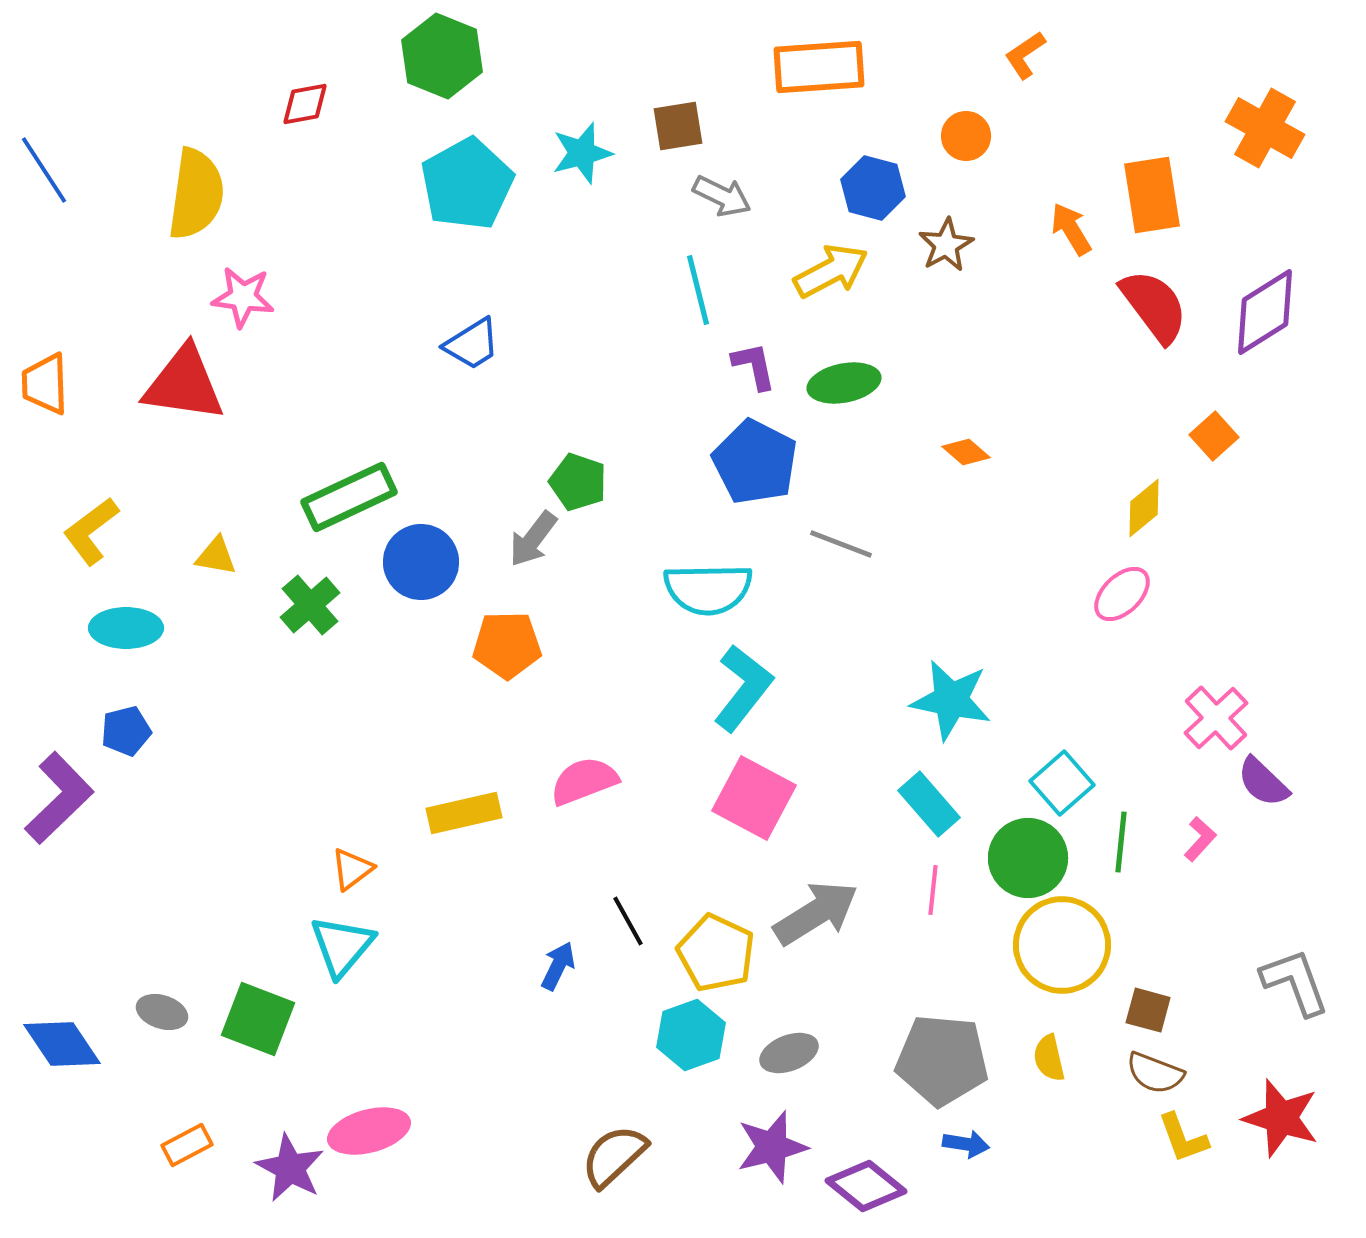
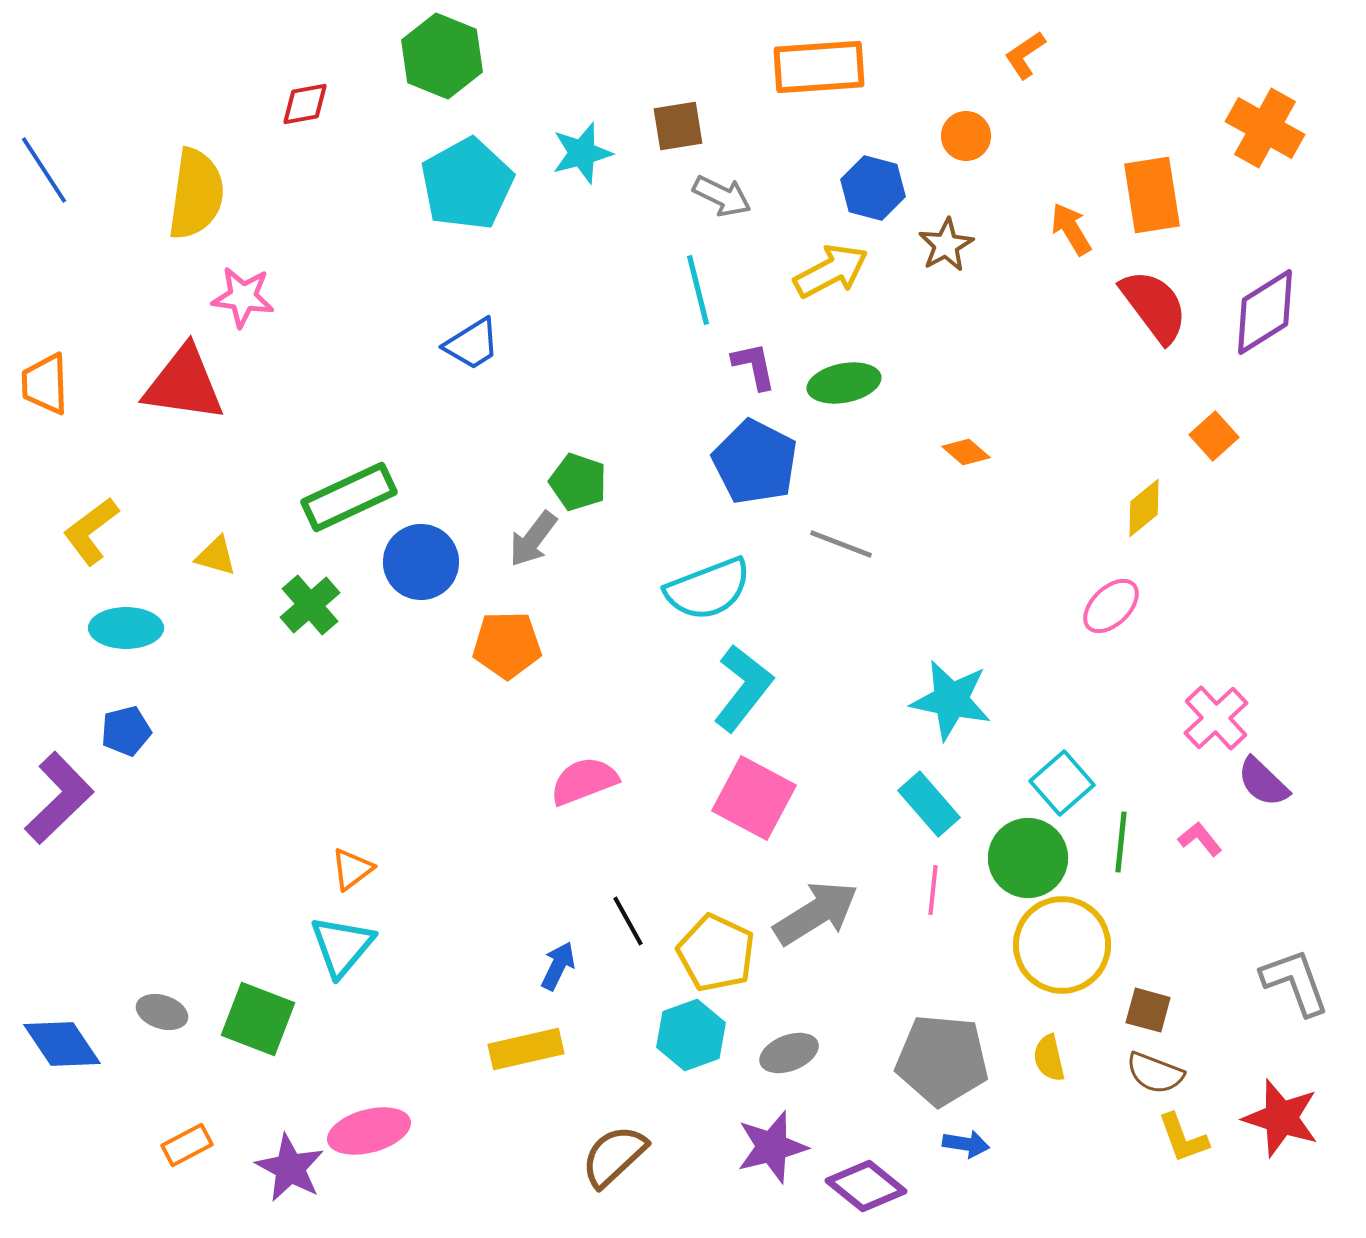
yellow triangle at (216, 556): rotated 6 degrees clockwise
cyan semicircle at (708, 589): rotated 20 degrees counterclockwise
pink ellipse at (1122, 594): moved 11 px left, 12 px down
yellow rectangle at (464, 813): moved 62 px right, 236 px down
pink L-shape at (1200, 839): rotated 81 degrees counterclockwise
